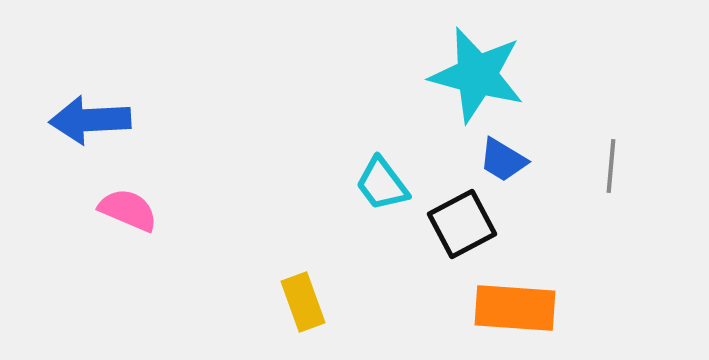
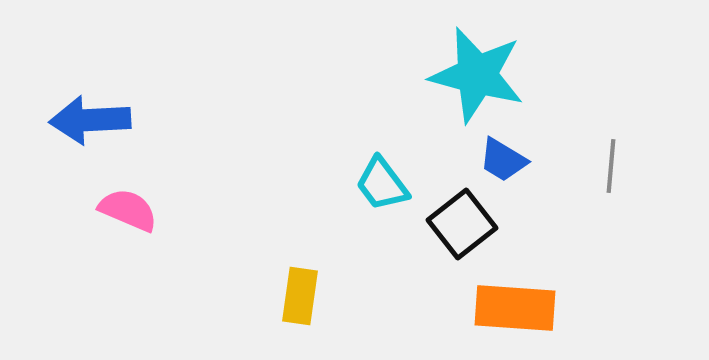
black square: rotated 10 degrees counterclockwise
yellow rectangle: moved 3 px left, 6 px up; rotated 28 degrees clockwise
